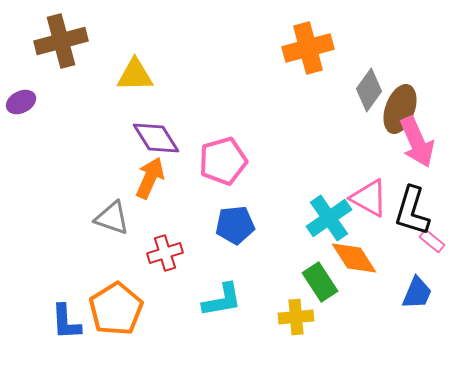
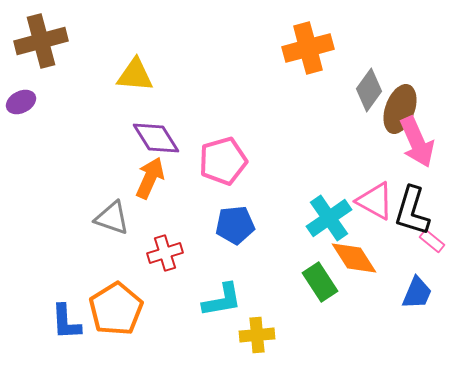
brown cross: moved 20 px left
yellow triangle: rotated 6 degrees clockwise
pink triangle: moved 6 px right, 3 px down
yellow cross: moved 39 px left, 18 px down
